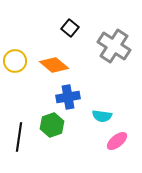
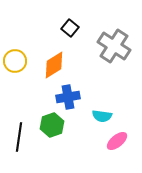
orange diamond: rotated 72 degrees counterclockwise
